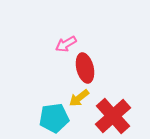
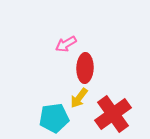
red ellipse: rotated 16 degrees clockwise
yellow arrow: rotated 15 degrees counterclockwise
red cross: moved 2 px up; rotated 6 degrees clockwise
